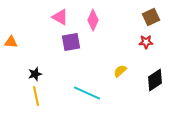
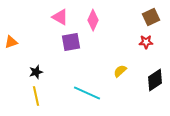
orange triangle: rotated 24 degrees counterclockwise
black star: moved 1 px right, 2 px up
